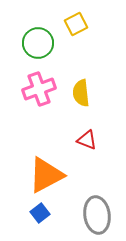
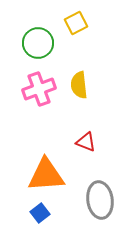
yellow square: moved 1 px up
yellow semicircle: moved 2 px left, 8 px up
red triangle: moved 1 px left, 2 px down
orange triangle: rotated 24 degrees clockwise
gray ellipse: moved 3 px right, 15 px up
